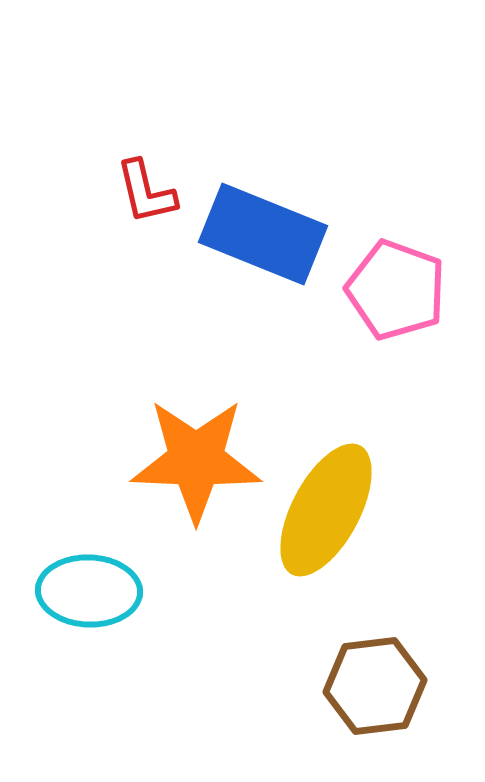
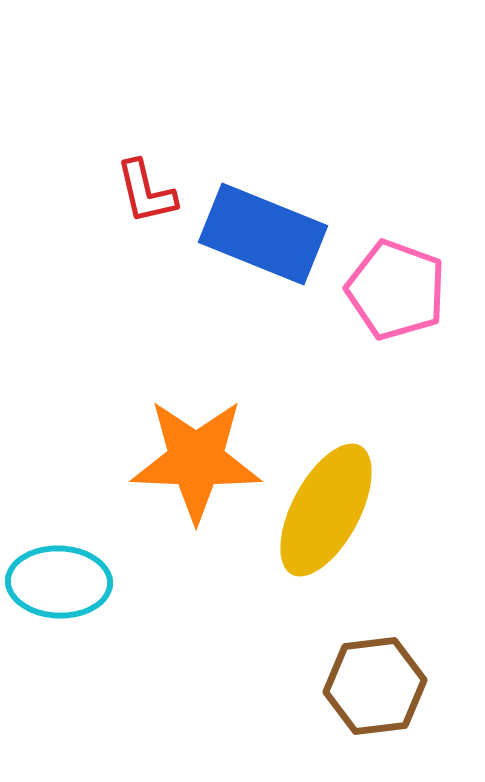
cyan ellipse: moved 30 px left, 9 px up
